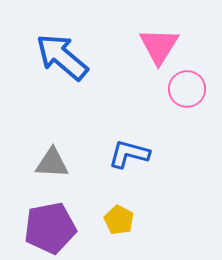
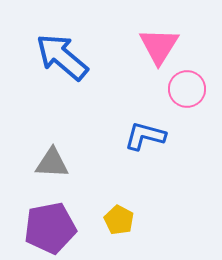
blue L-shape: moved 16 px right, 18 px up
